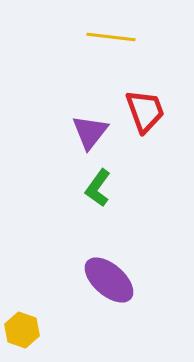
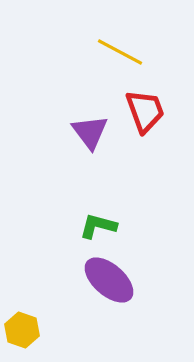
yellow line: moved 9 px right, 15 px down; rotated 21 degrees clockwise
purple triangle: rotated 15 degrees counterclockwise
green L-shape: moved 38 px down; rotated 69 degrees clockwise
